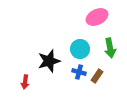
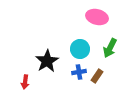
pink ellipse: rotated 40 degrees clockwise
green arrow: rotated 36 degrees clockwise
black star: moved 2 px left; rotated 15 degrees counterclockwise
blue cross: rotated 24 degrees counterclockwise
